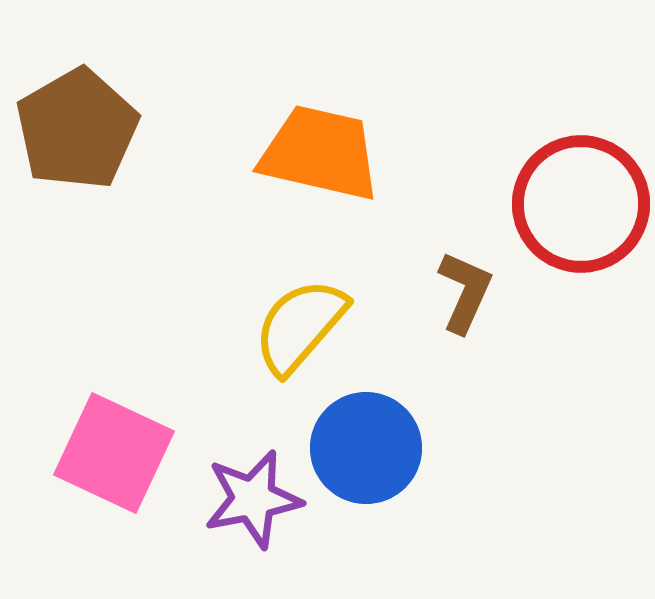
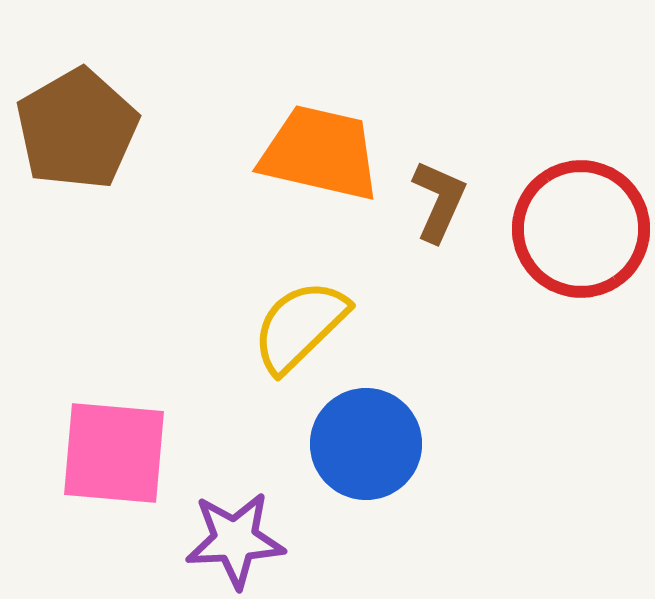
red circle: moved 25 px down
brown L-shape: moved 26 px left, 91 px up
yellow semicircle: rotated 5 degrees clockwise
blue circle: moved 4 px up
pink square: rotated 20 degrees counterclockwise
purple star: moved 18 px left, 41 px down; rotated 8 degrees clockwise
